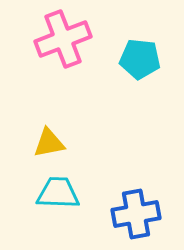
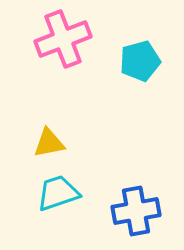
cyan pentagon: moved 2 px down; rotated 21 degrees counterclockwise
cyan trapezoid: rotated 21 degrees counterclockwise
blue cross: moved 3 px up
